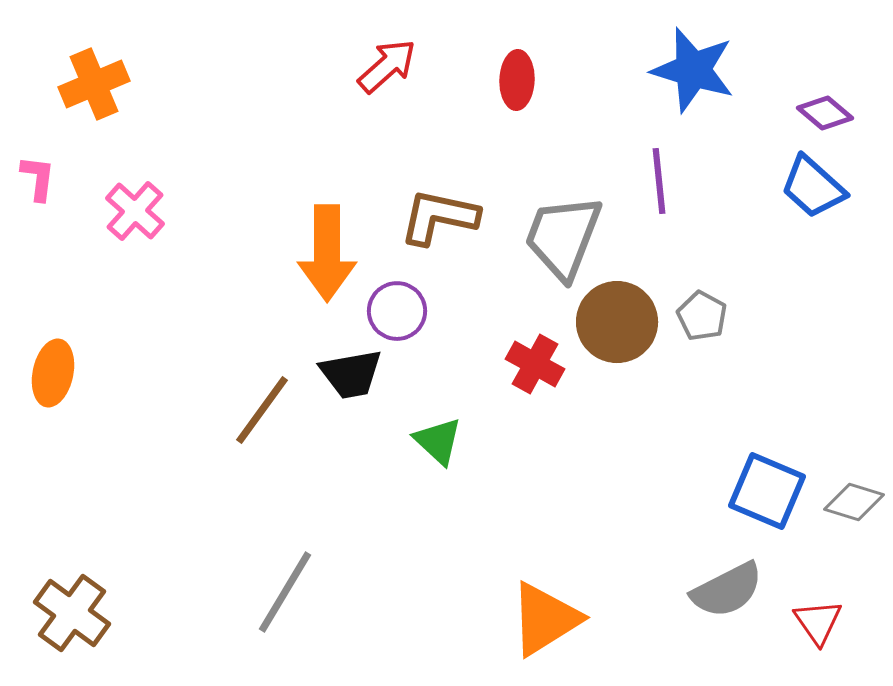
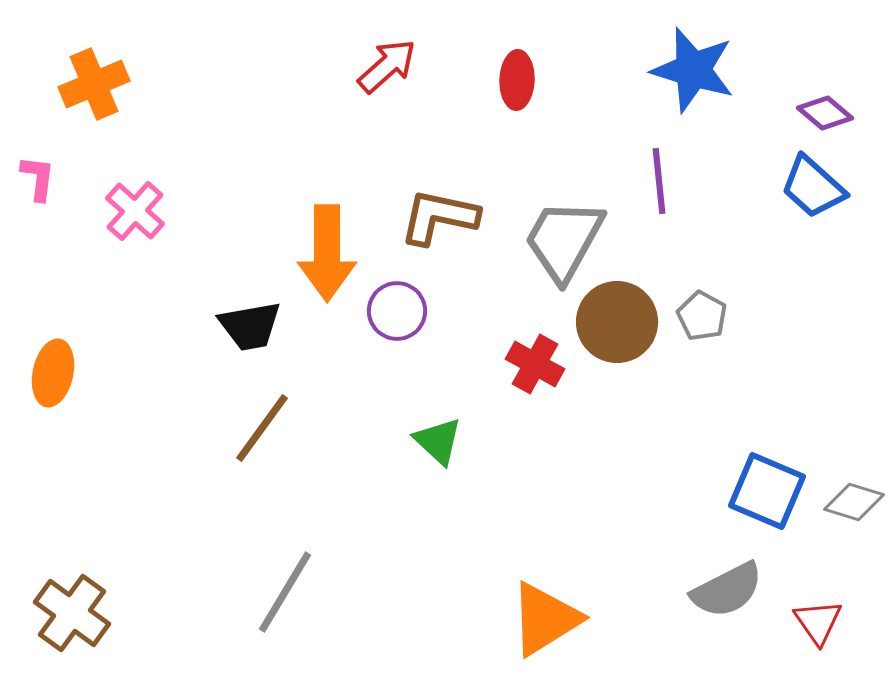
gray trapezoid: moved 1 px right, 3 px down; rotated 8 degrees clockwise
black trapezoid: moved 101 px left, 48 px up
brown line: moved 18 px down
